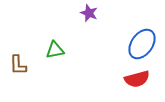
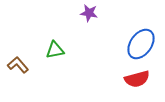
purple star: rotated 12 degrees counterclockwise
blue ellipse: moved 1 px left
brown L-shape: rotated 140 degrees clockwise
